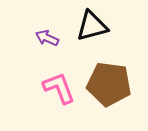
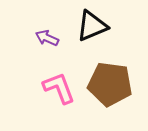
black triangle: rotated 8 degrees counterclockwise
brown pentagon: moved 1 px right
